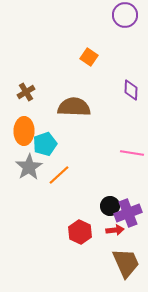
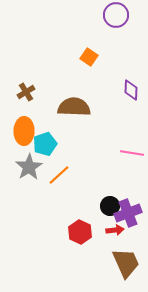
purple circle: moved 9 px left
